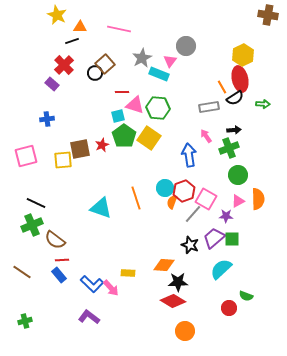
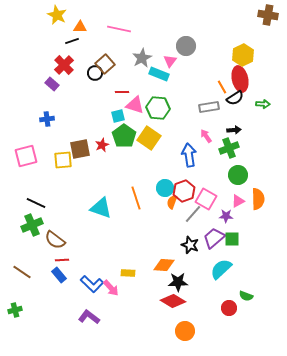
green cross at (25, 321): moved 10 px left, 11 px up
